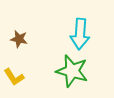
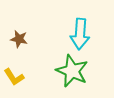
green star: rotated 8 degrees clockwise
